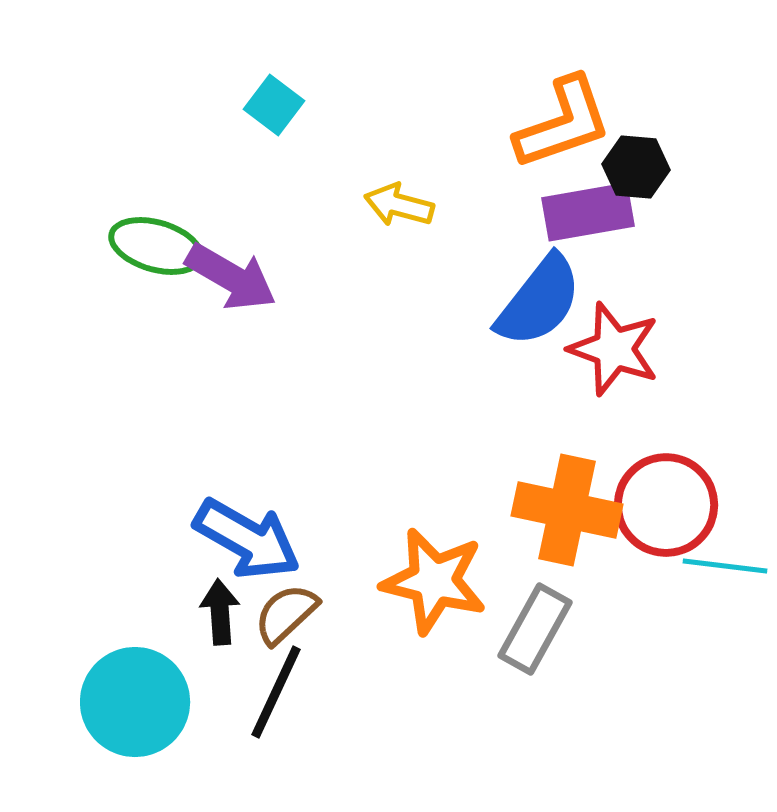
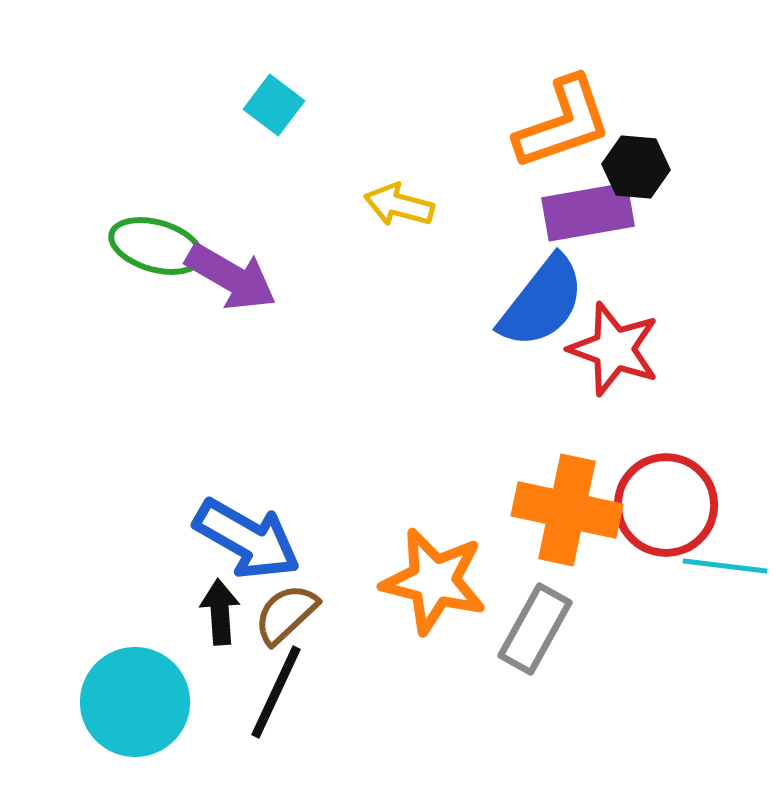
blue semicircle: moved 3 px right, 1 px down
